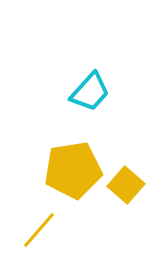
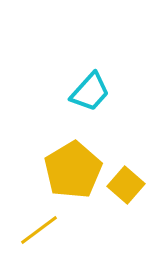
yellow pentagon: rotated 22 degrees counterclockwise
yellow line: rotated 12 degrees clockwise
